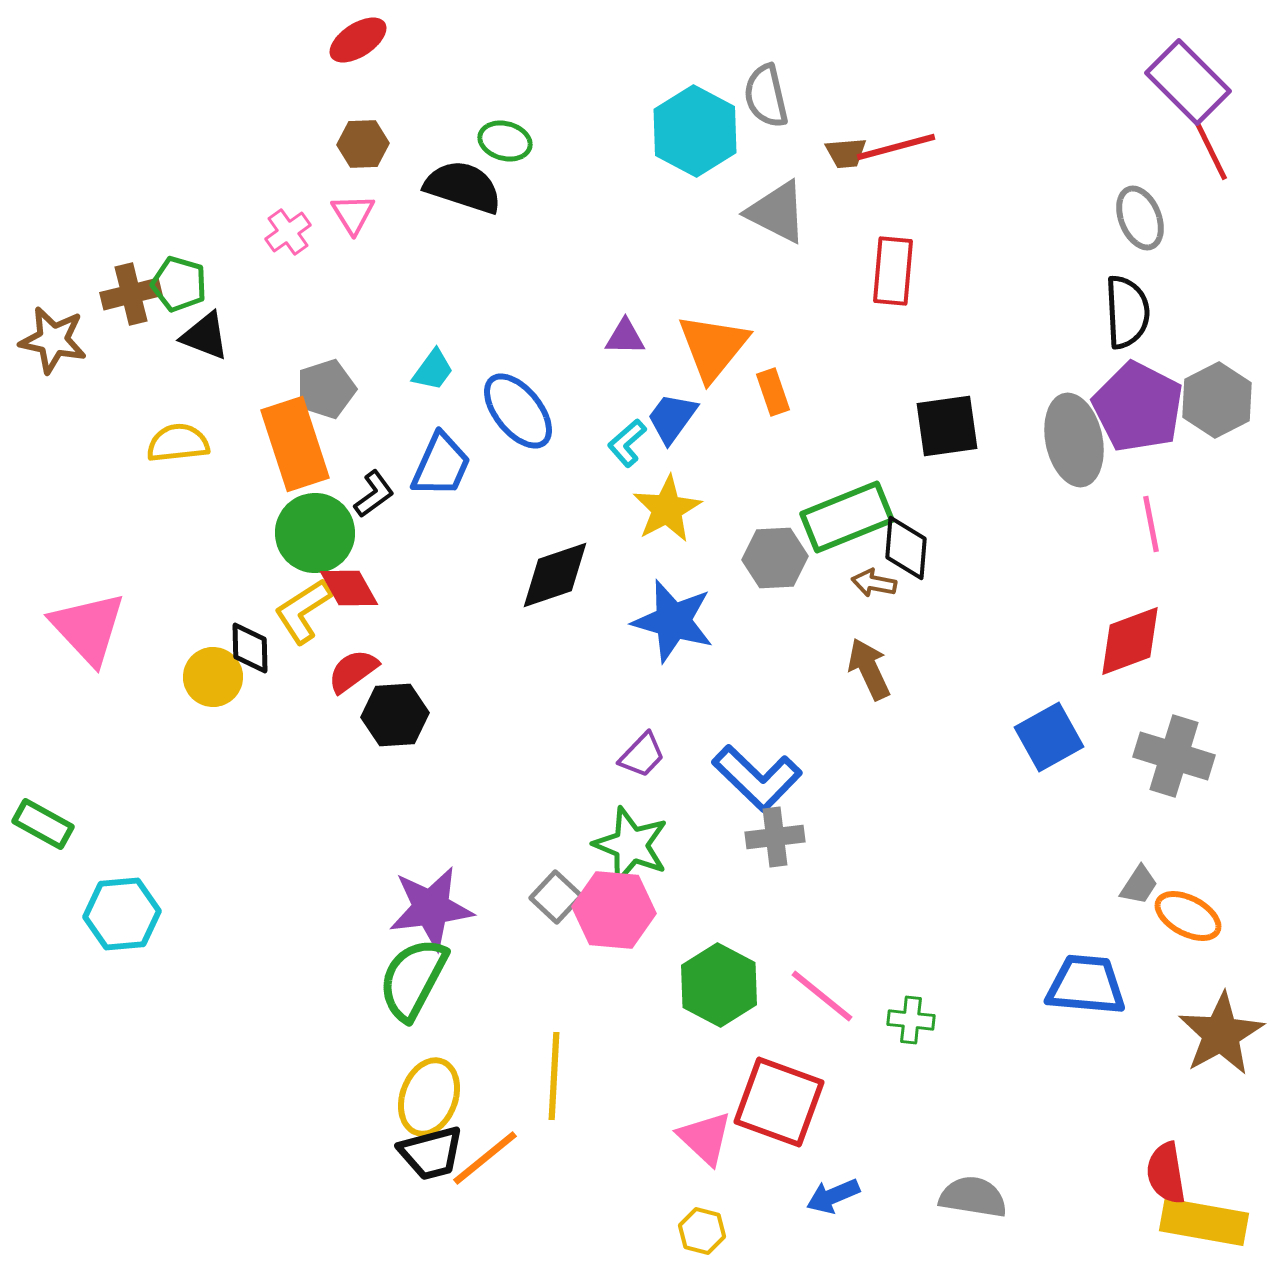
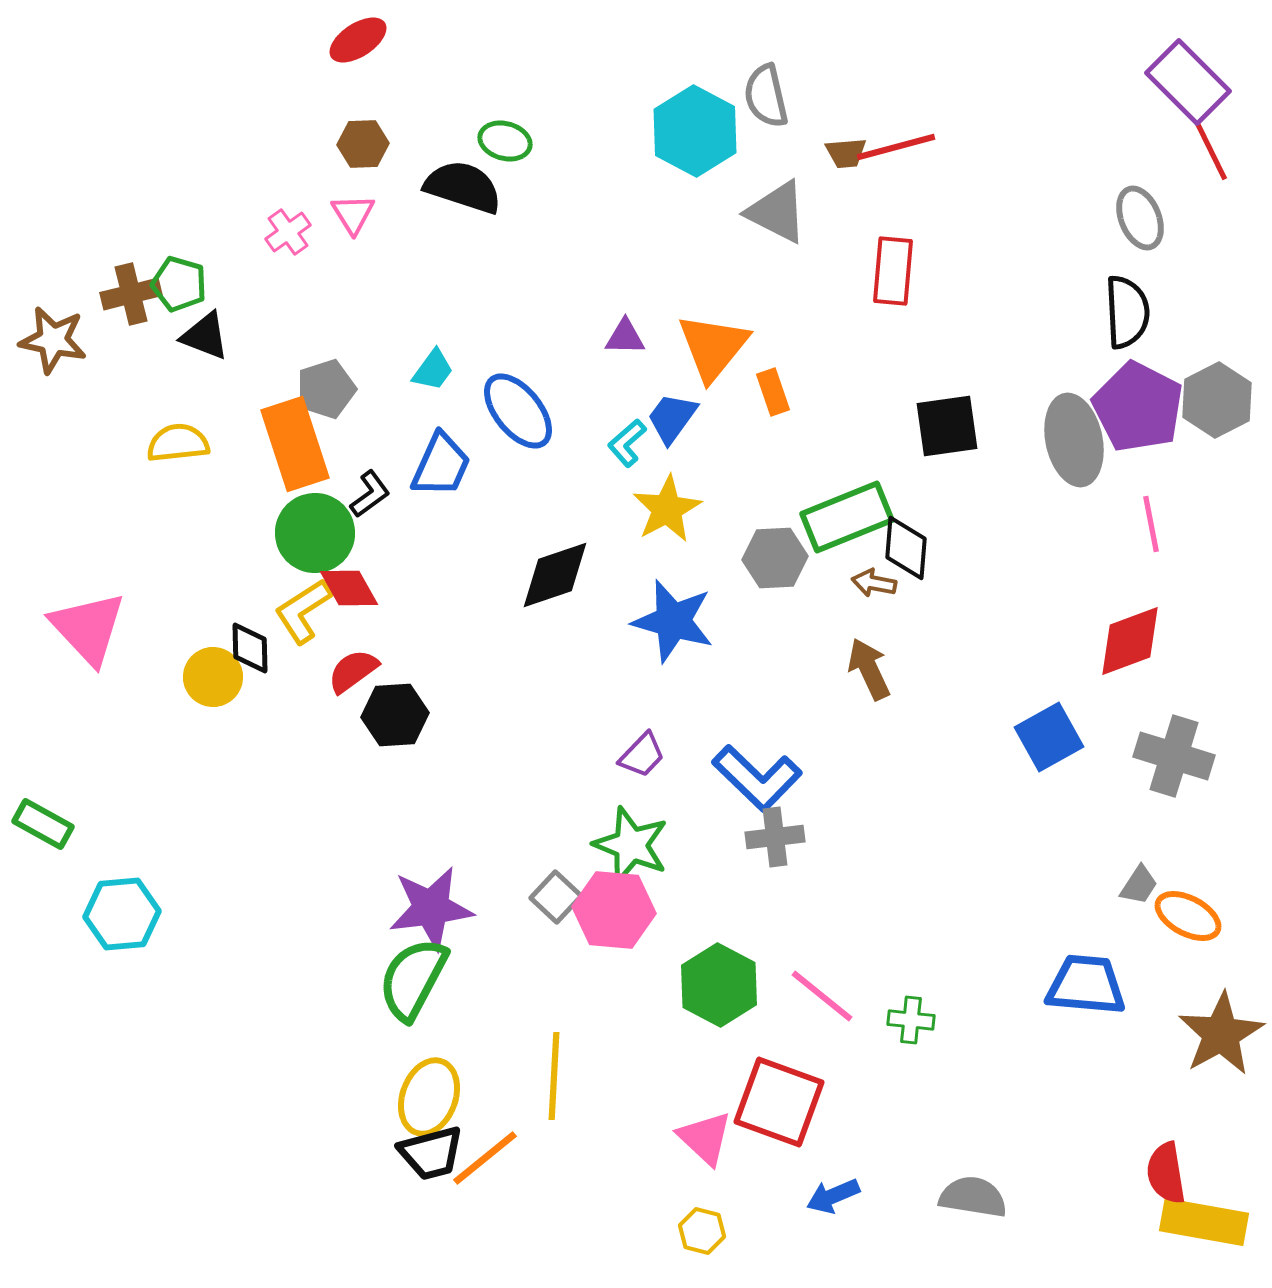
black L-shape at (374, 494): moved 4 px left
